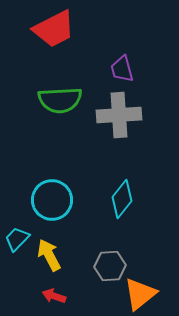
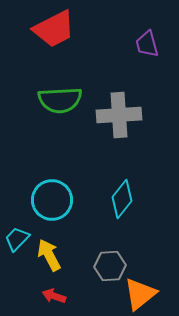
purple trapezoid: moved 25 px right, 25 px up
